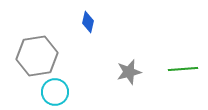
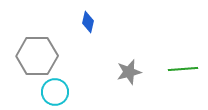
gray hexagon: rotated 9 degrees clockwise
